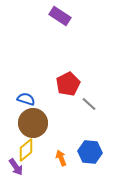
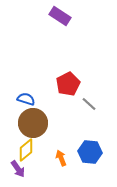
purple arrow: moved 2 px right, 2 px down
